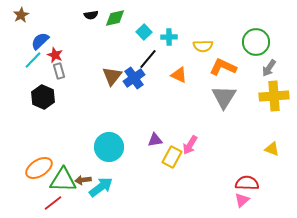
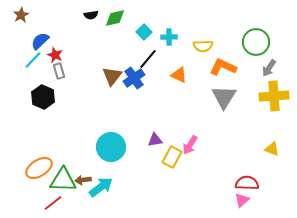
cyan circle: moved 2 px right
